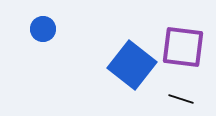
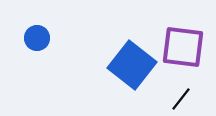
blue circle: moved 6 px left, 9 px down
black line: rotated 70 degrees counterclockwise
